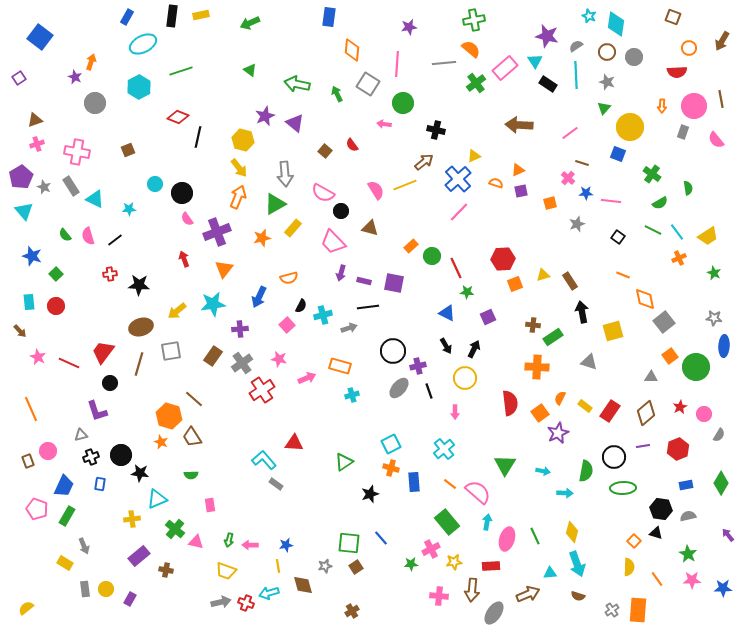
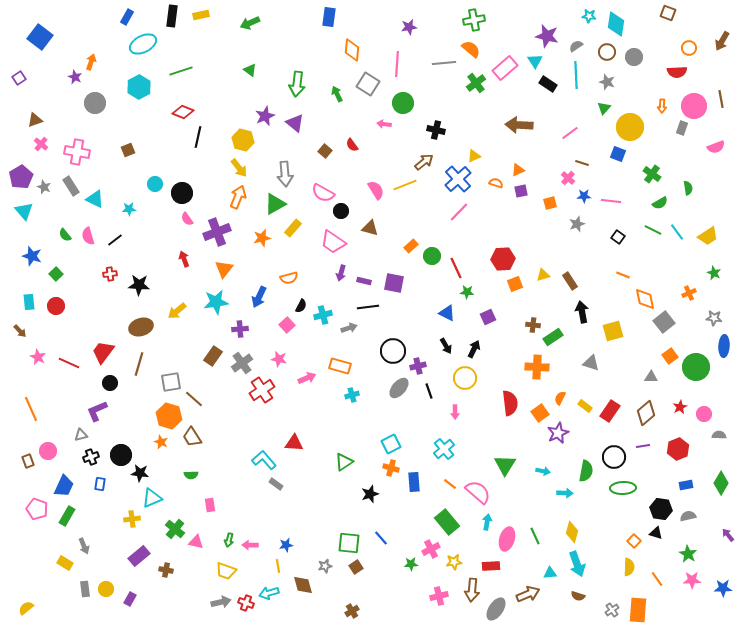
cyan star at (589, 16): rotated 16 degrees counterclockwise
brown square at (673, 17): moved 5 px left, 4 px up
green arrow at (297, 84): rotated 95 degrees counterclockwise
red diamond at (178, 117): moved 5 px right, 5 px up
gray rectangle at (683, 132): moved 1 px left, 4 px up
pink semicircle at (716, 140): moved 7 px down; rotated 72 degrees counterclockwise
pink cross at (37, 144): moved 4 px right; rotated 32 degrees counterclockwise
blue star at (586, 193): moved 2 px left, 3 px down
pink trapezoid at (333, 242): rotated 12 degrees counterclockwise
orange cross at (679, 258): moved 10 px right, 35 px down
cyan star at (213, 304): moved 3 px right, 2 px up
gray square at (171, 351): moved 31 px down
gray triangle at (589, 362): moved 2 px right, 1 px down
purple L-shape at (97, 411): rotated 85 degrees clockwise
gray semicircle at (719, 435): rotated 120 degrees counterclockwise
cyan triangle at (157, 499): moved 5 px left, 1 px up
pink cross at (439, 596): rotated 18 degrees counterclockwise
gray ellipse at (494, 613): moved 2 px right, 4 px up
